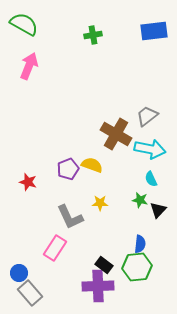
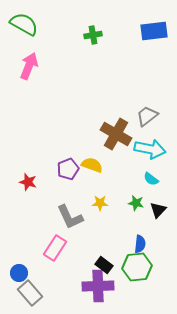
cyan semicircle: rotated 28 degrees counterclockwise
green star: moved 4 px left, 3 px down
